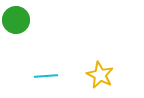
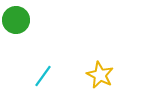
cyan line: moved 3 px left; rotated 50 degrees counterclockwise
